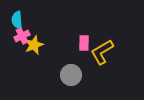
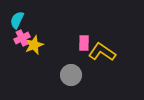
cyan semicircle: rotated 30 degrees clockwise
pink cross: moved 2 px down
yellow L-shape: rotated 64 degrees clockwise
